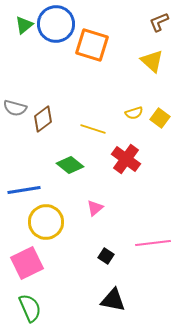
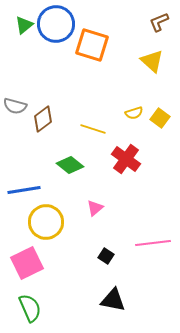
gray semicircle: moved 2 px up
